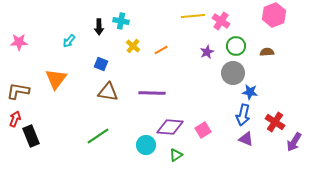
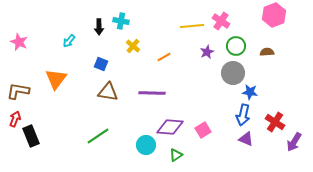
yellow line: moved 1 px left, 10 px down
pink star: rotated 24 degrees clockwise
orange line: moved 3 px right, 7 px down
